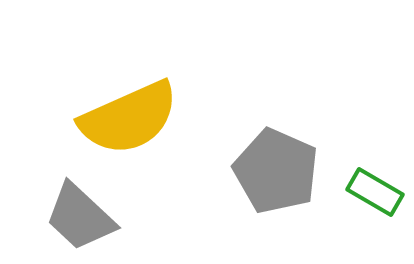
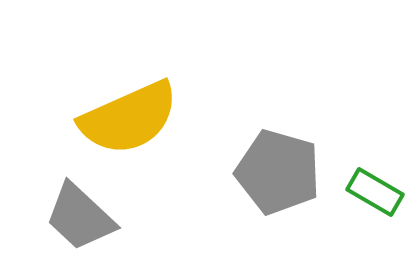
gray pentagon: moved 2 px right, 1 px down; rotated 8 degrees counterclockwise
